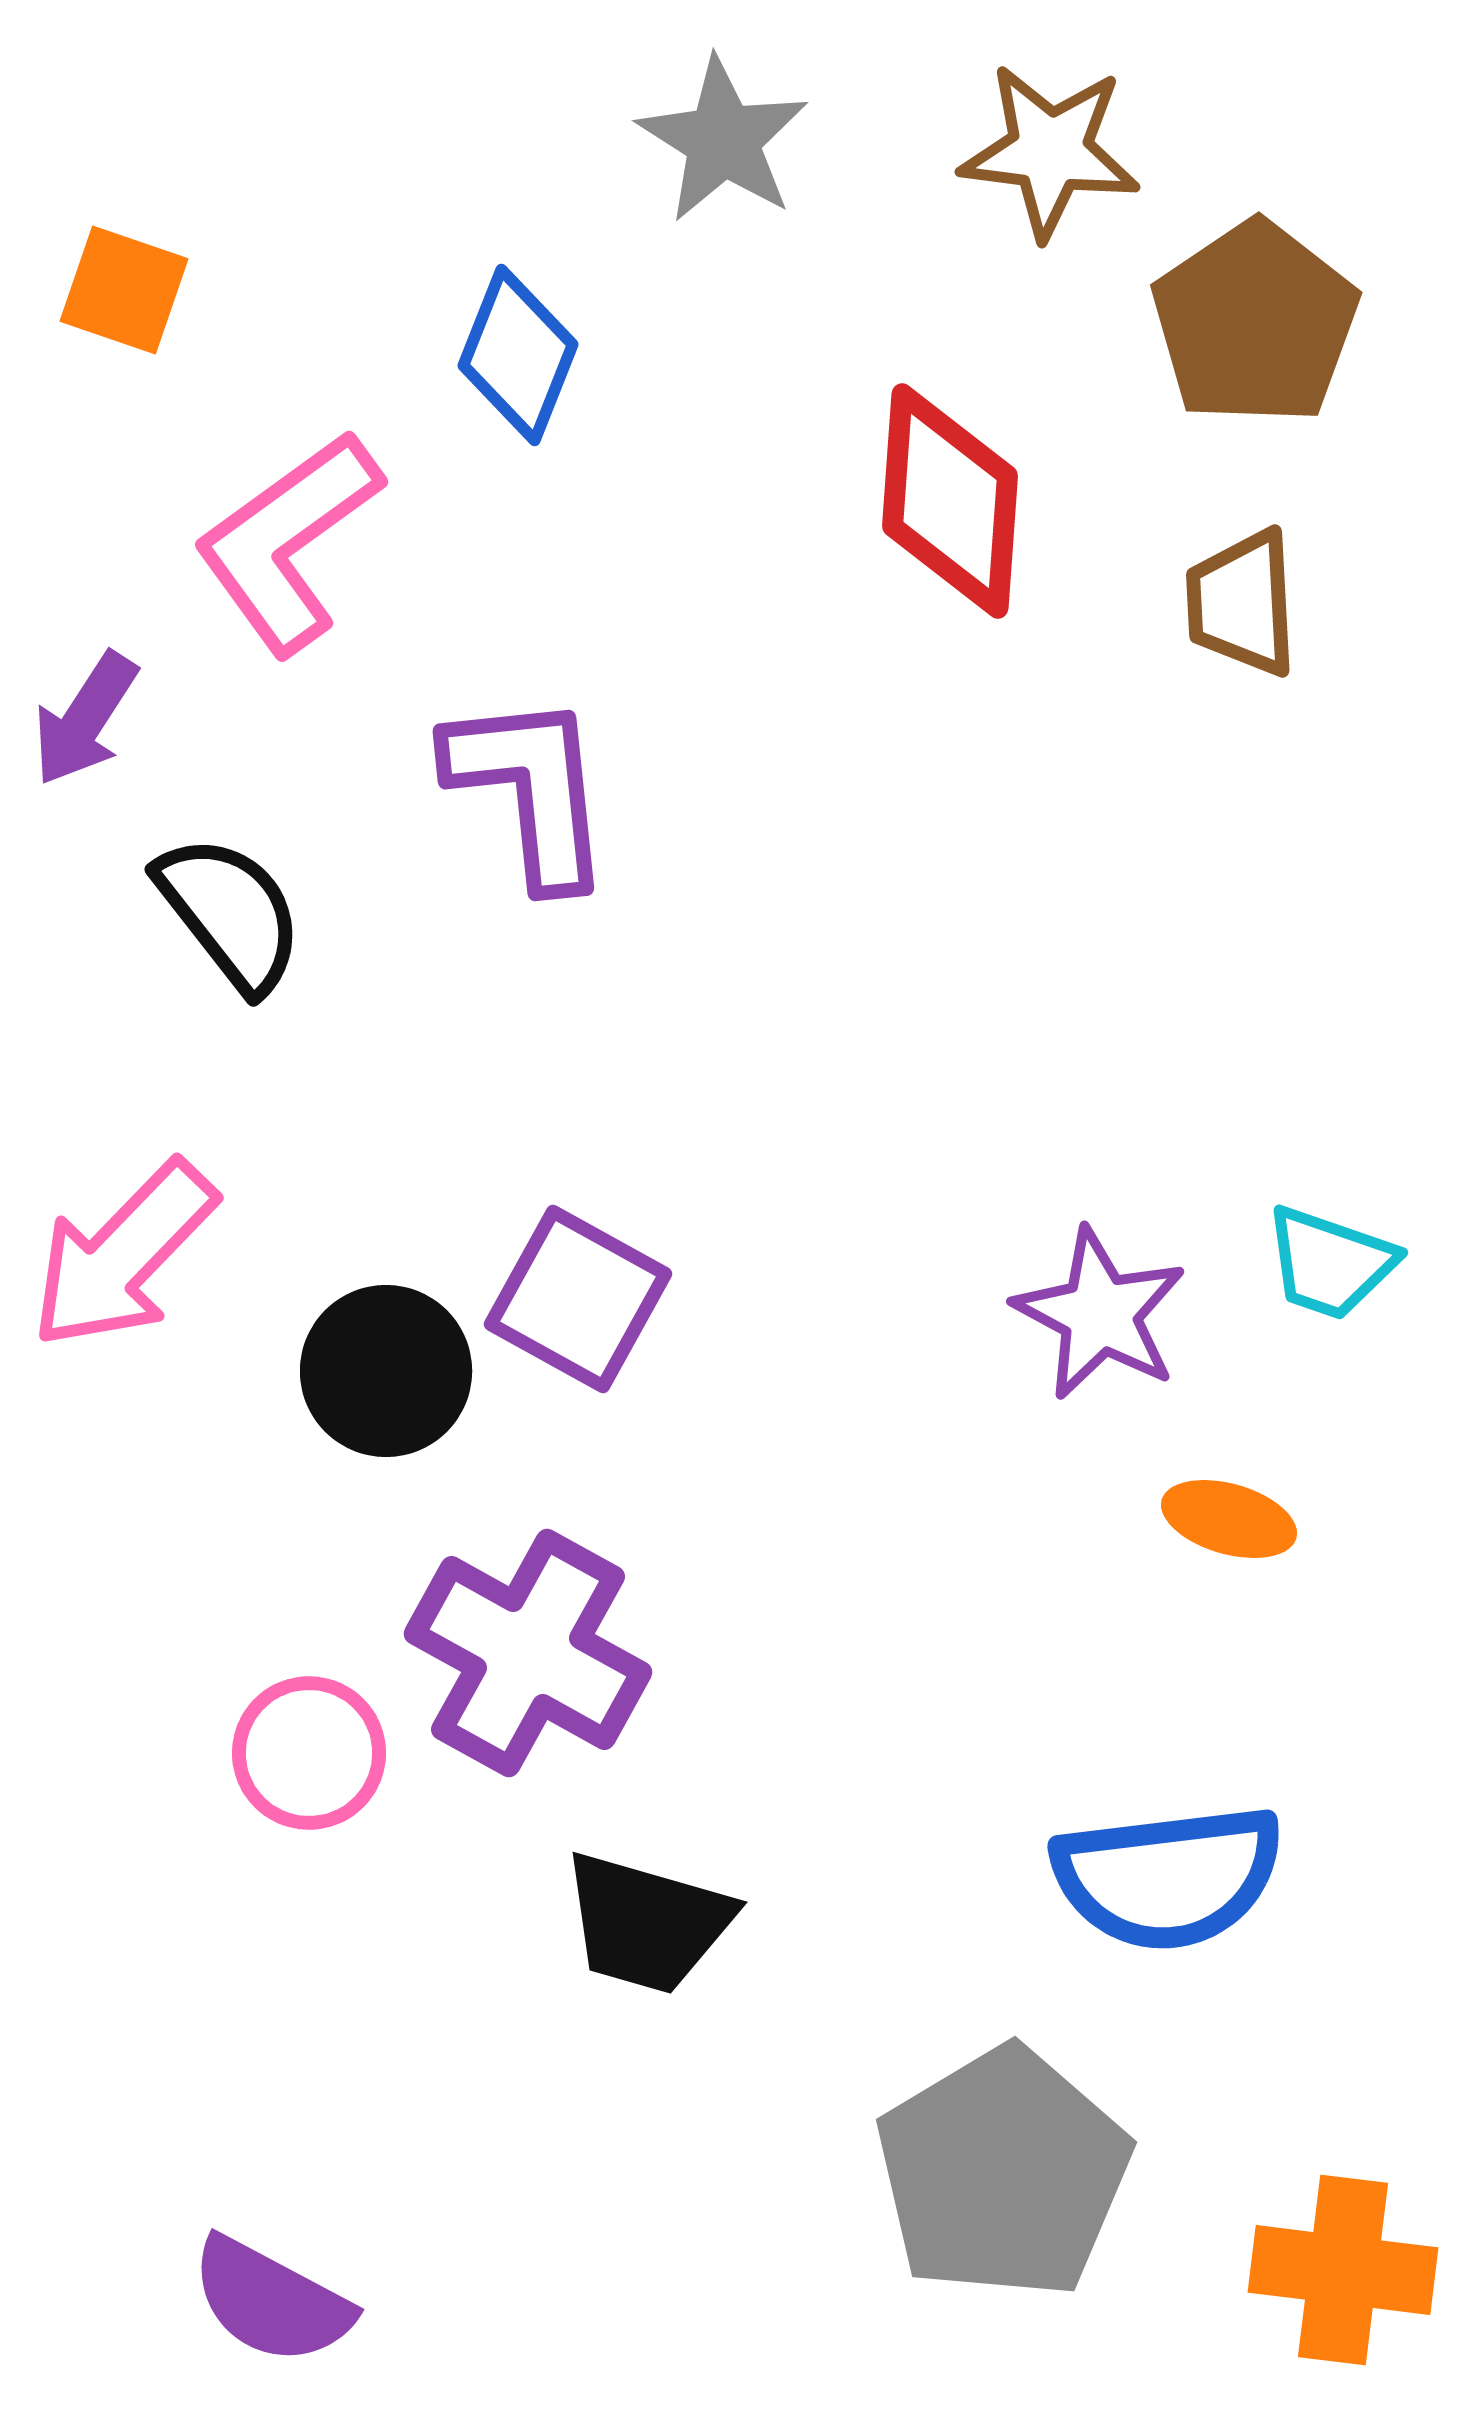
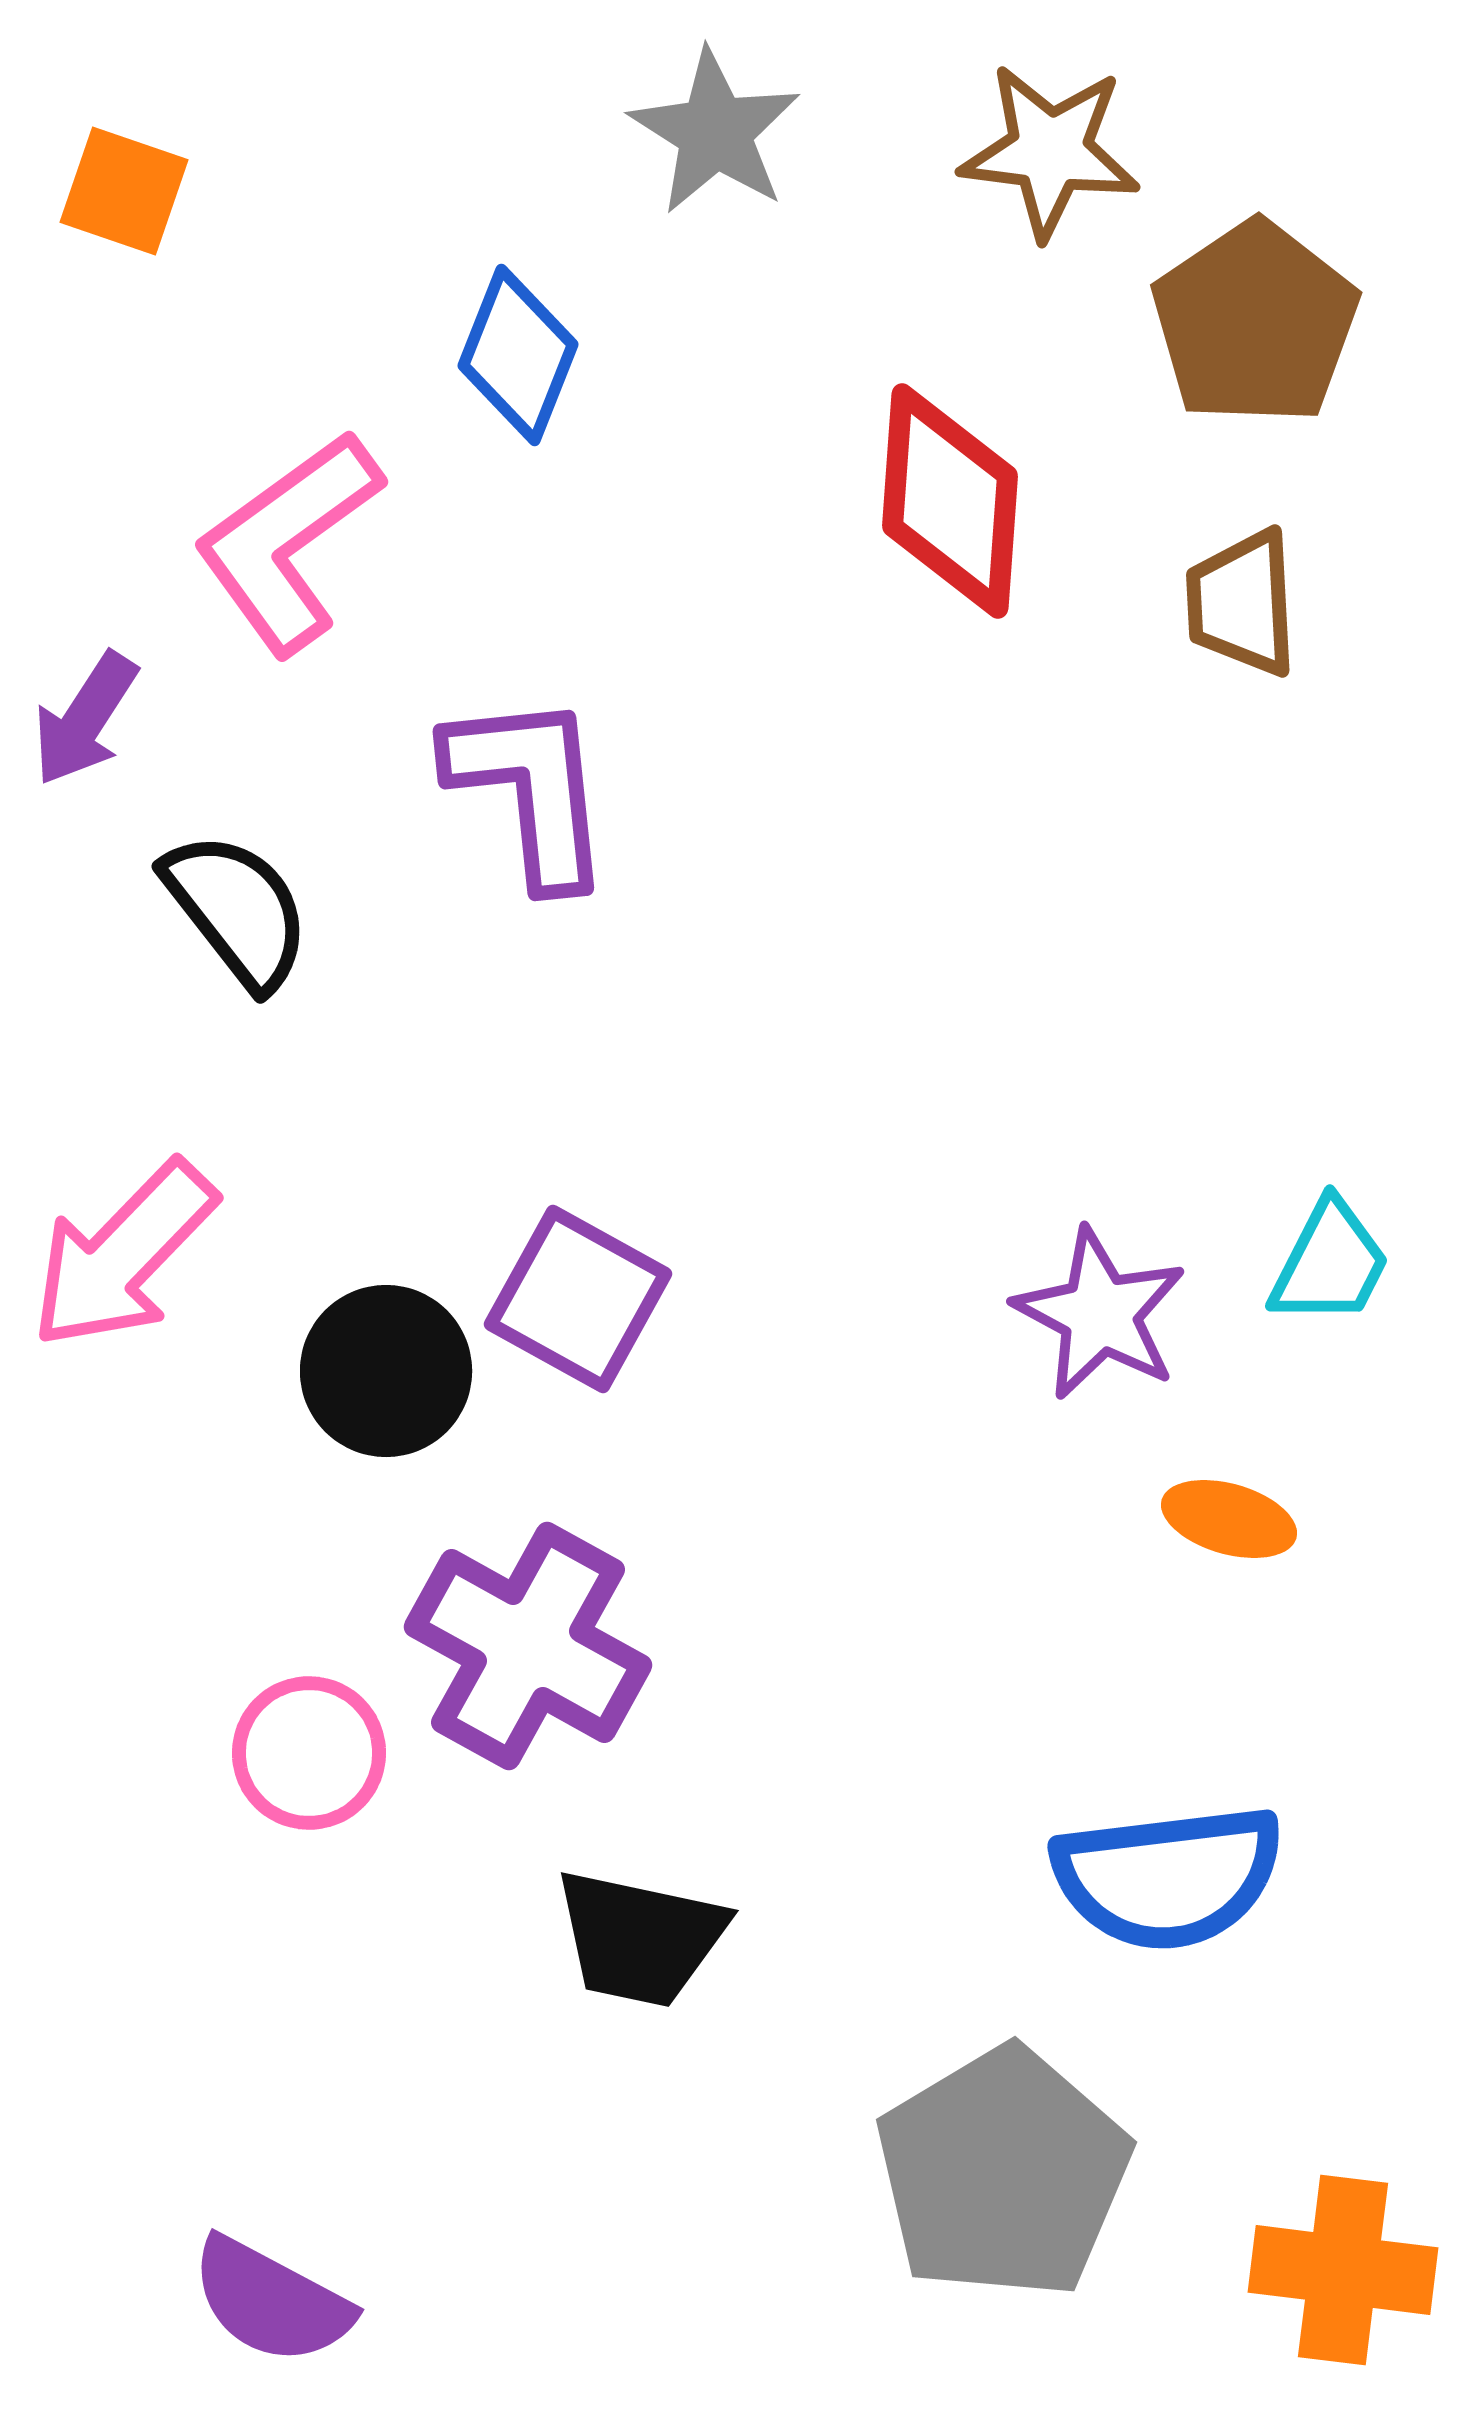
gray star: moved 8 px left, 8 px up
orange square: moved 99 px up
black semicircle: moved 7 px right, 3 px up
cyan trapezoid: rotated 82 degrees counterclockwise
purple cross: moved 7 px up
black trapezoid: moved 7 px left, 15 px down; rotated 4 degrees counterclockwise
